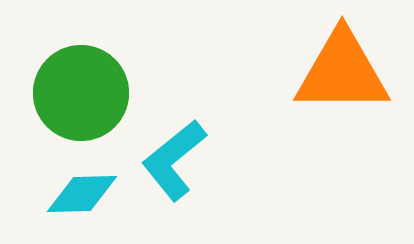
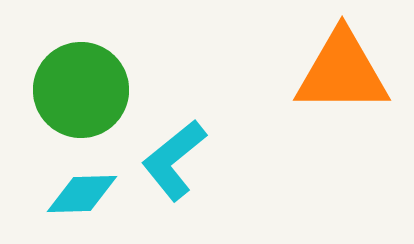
green circle: moved 3 px up
